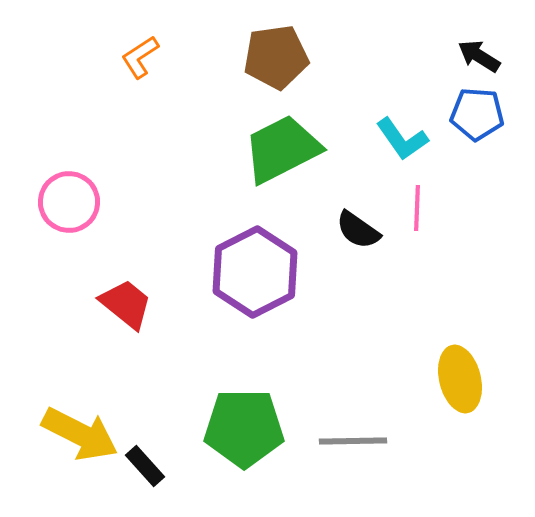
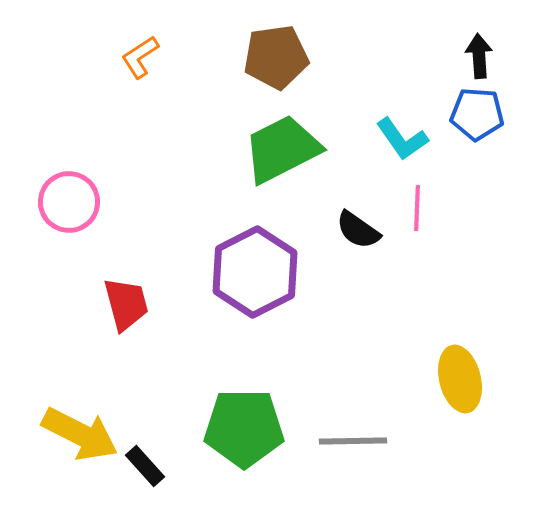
black arrow: rotated 54 degrees clockwise
red trapezoid: rotated 36 degrees clockwise
